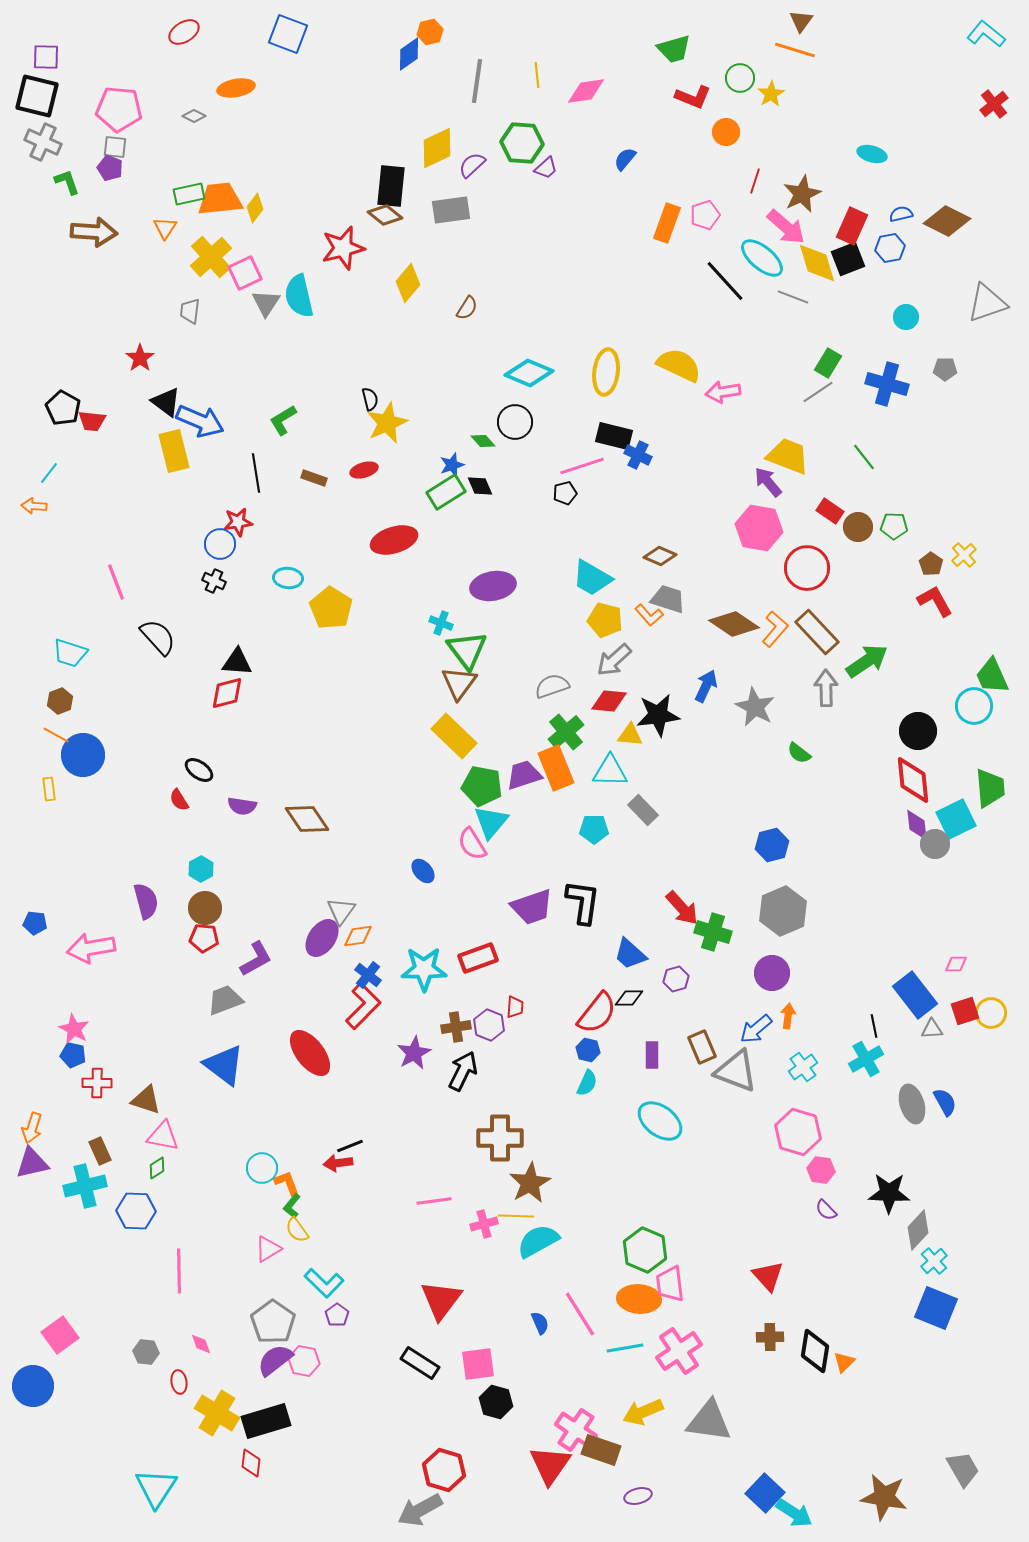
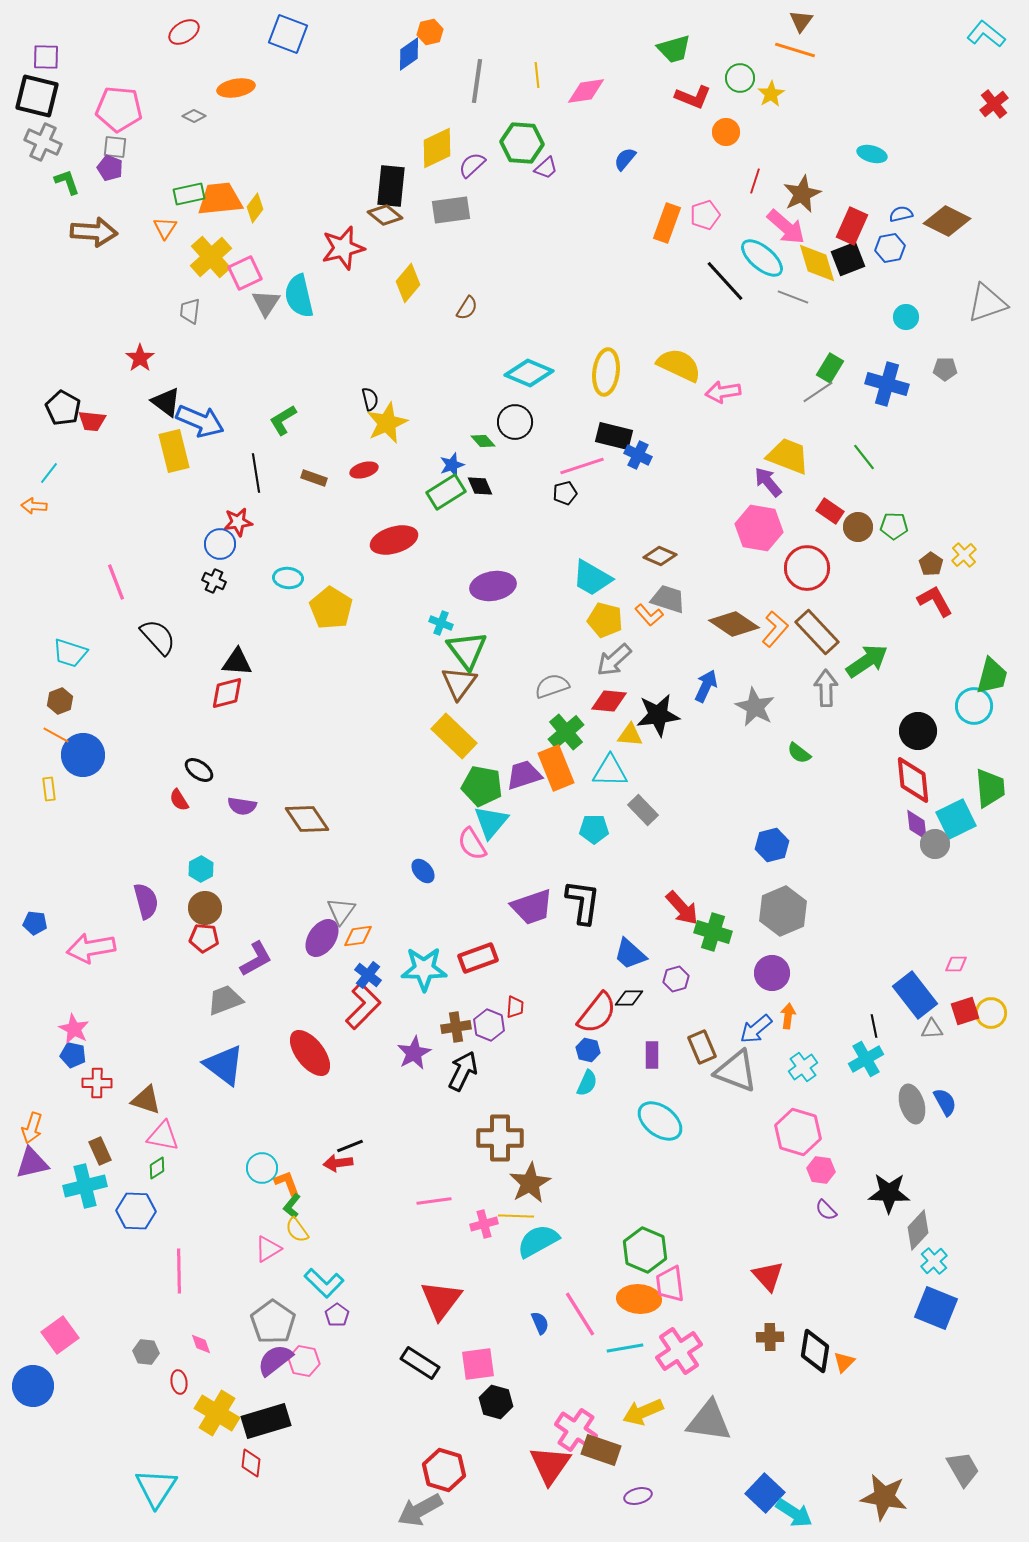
green rectangle at (828, 363): moved 2 px right, 5 px down
green trapezoid at (992, 676): rotated 141 degrees counterclockwise
